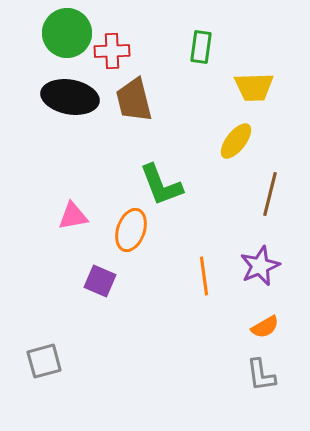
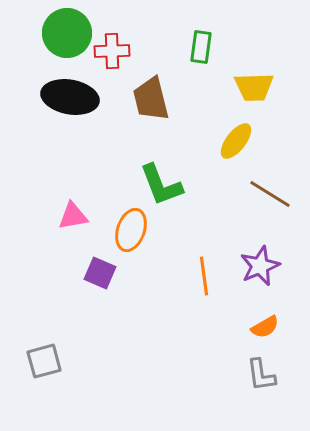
brown trapezoid: moved 17 px right, 1 px up
brown line: rotated 72 degrees counterclockwise
purple square: moved 8 px up
